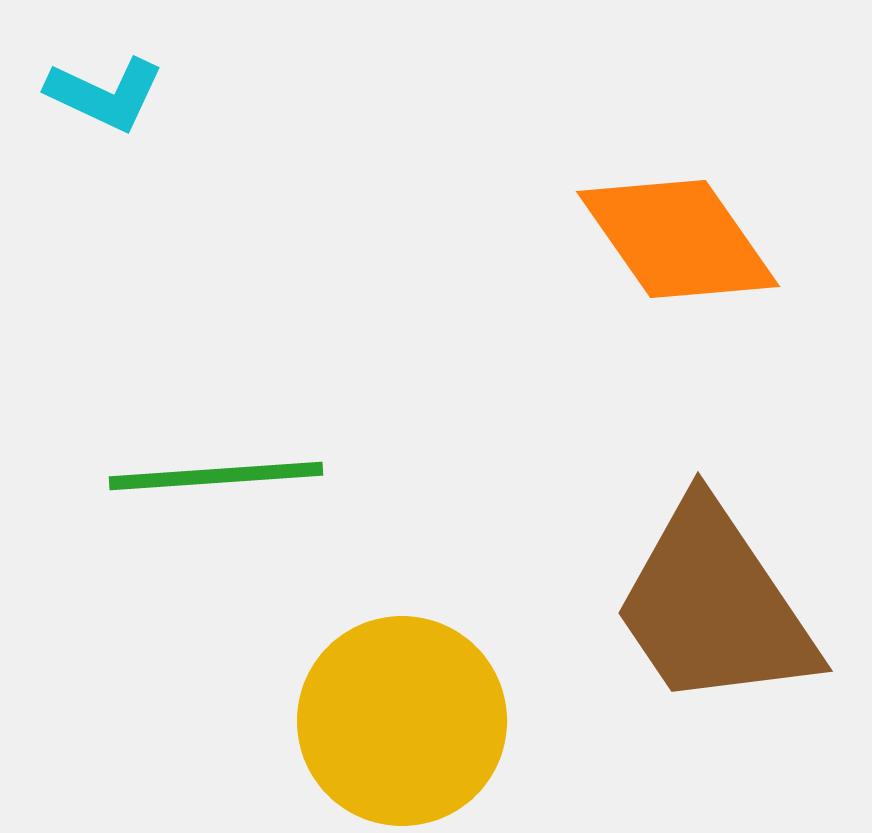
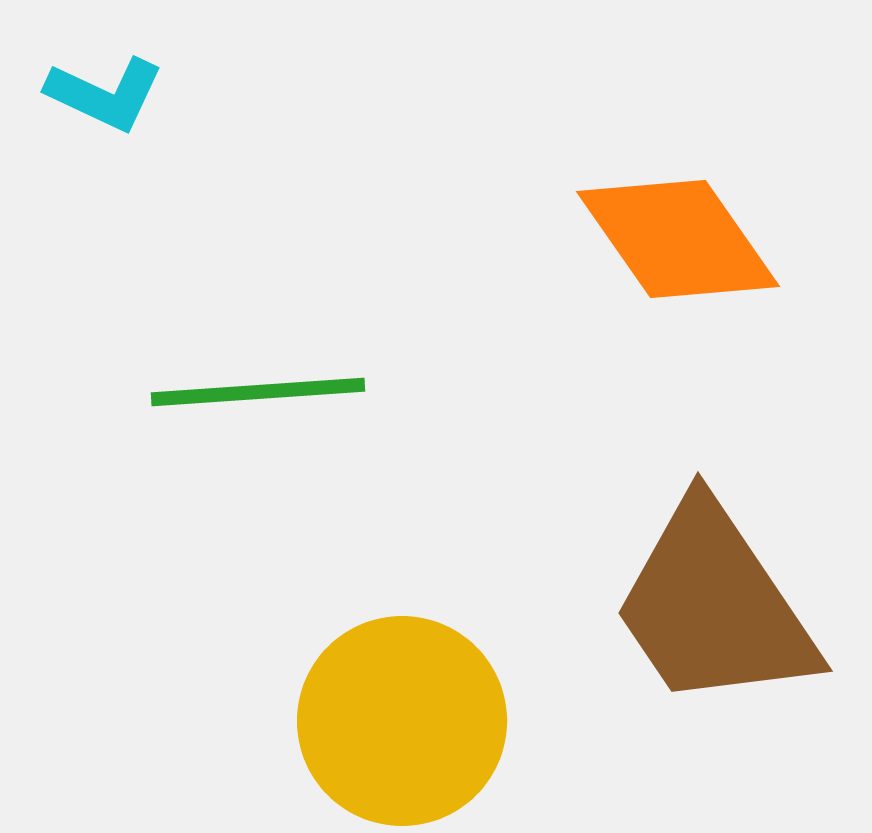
green line: moved 42 px right, 84 px up
